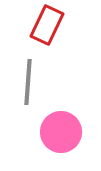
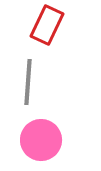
pink circle: moved 20 px left, 8 px down
